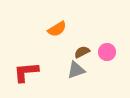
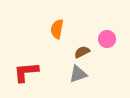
orange semicircle: rotated 132 degrees clockwise
pink circle: moved 13 px up
gray triangle: moved 2 px right, 4 px down
